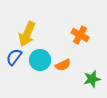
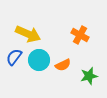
yellow arrow: moved 1 px right; rotated 90 degrees counterclockwise
cyan circle: moved 1 px left
green star: moved 3 px left, 3 px up
